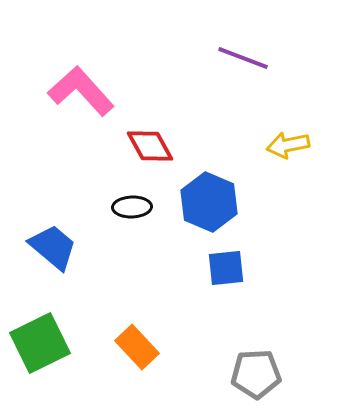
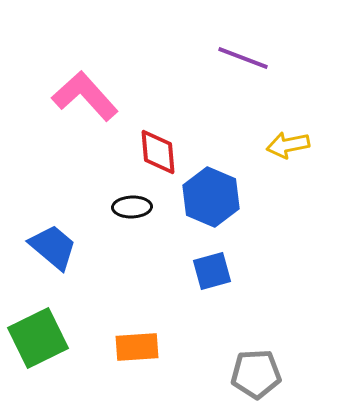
pink L-shape: moved 4 px right, 5 px down
red diamond: moved 8 px right, 6 px down; rotated 24 degrees clockwise
blue hexagon: moved 2 px right, 5 px up
blue square: moved 14 px left, 3 px down; rotated 9 degrees counterclockwise
green square: moved 2 px left, 5 px up
orange rectangle: rotated 51 degrees counterclockwise
